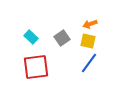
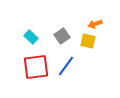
orange arrow: moved 5 px right
gray square: moved 2 px up
blue line: moved 23 px left, 3 px down
